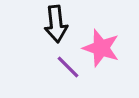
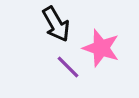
black arrow: rotated 24 degrees counterclockwise
